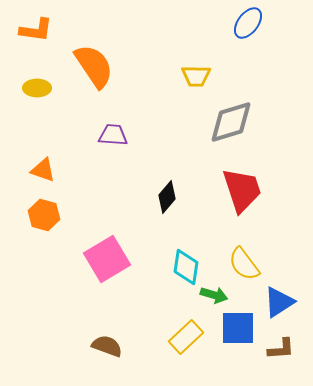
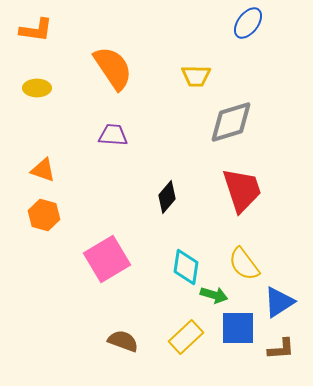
orange semicircle: moved 19 px right, 2 px down
brown semicircle: moved 16 px right, 5 px up
